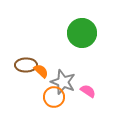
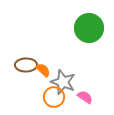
green circle: moved 7 px right, 5 px up
orange semicircle: moved 2 px right, 1 px up
pink semicircle: moved 3 px left, 6 px down
